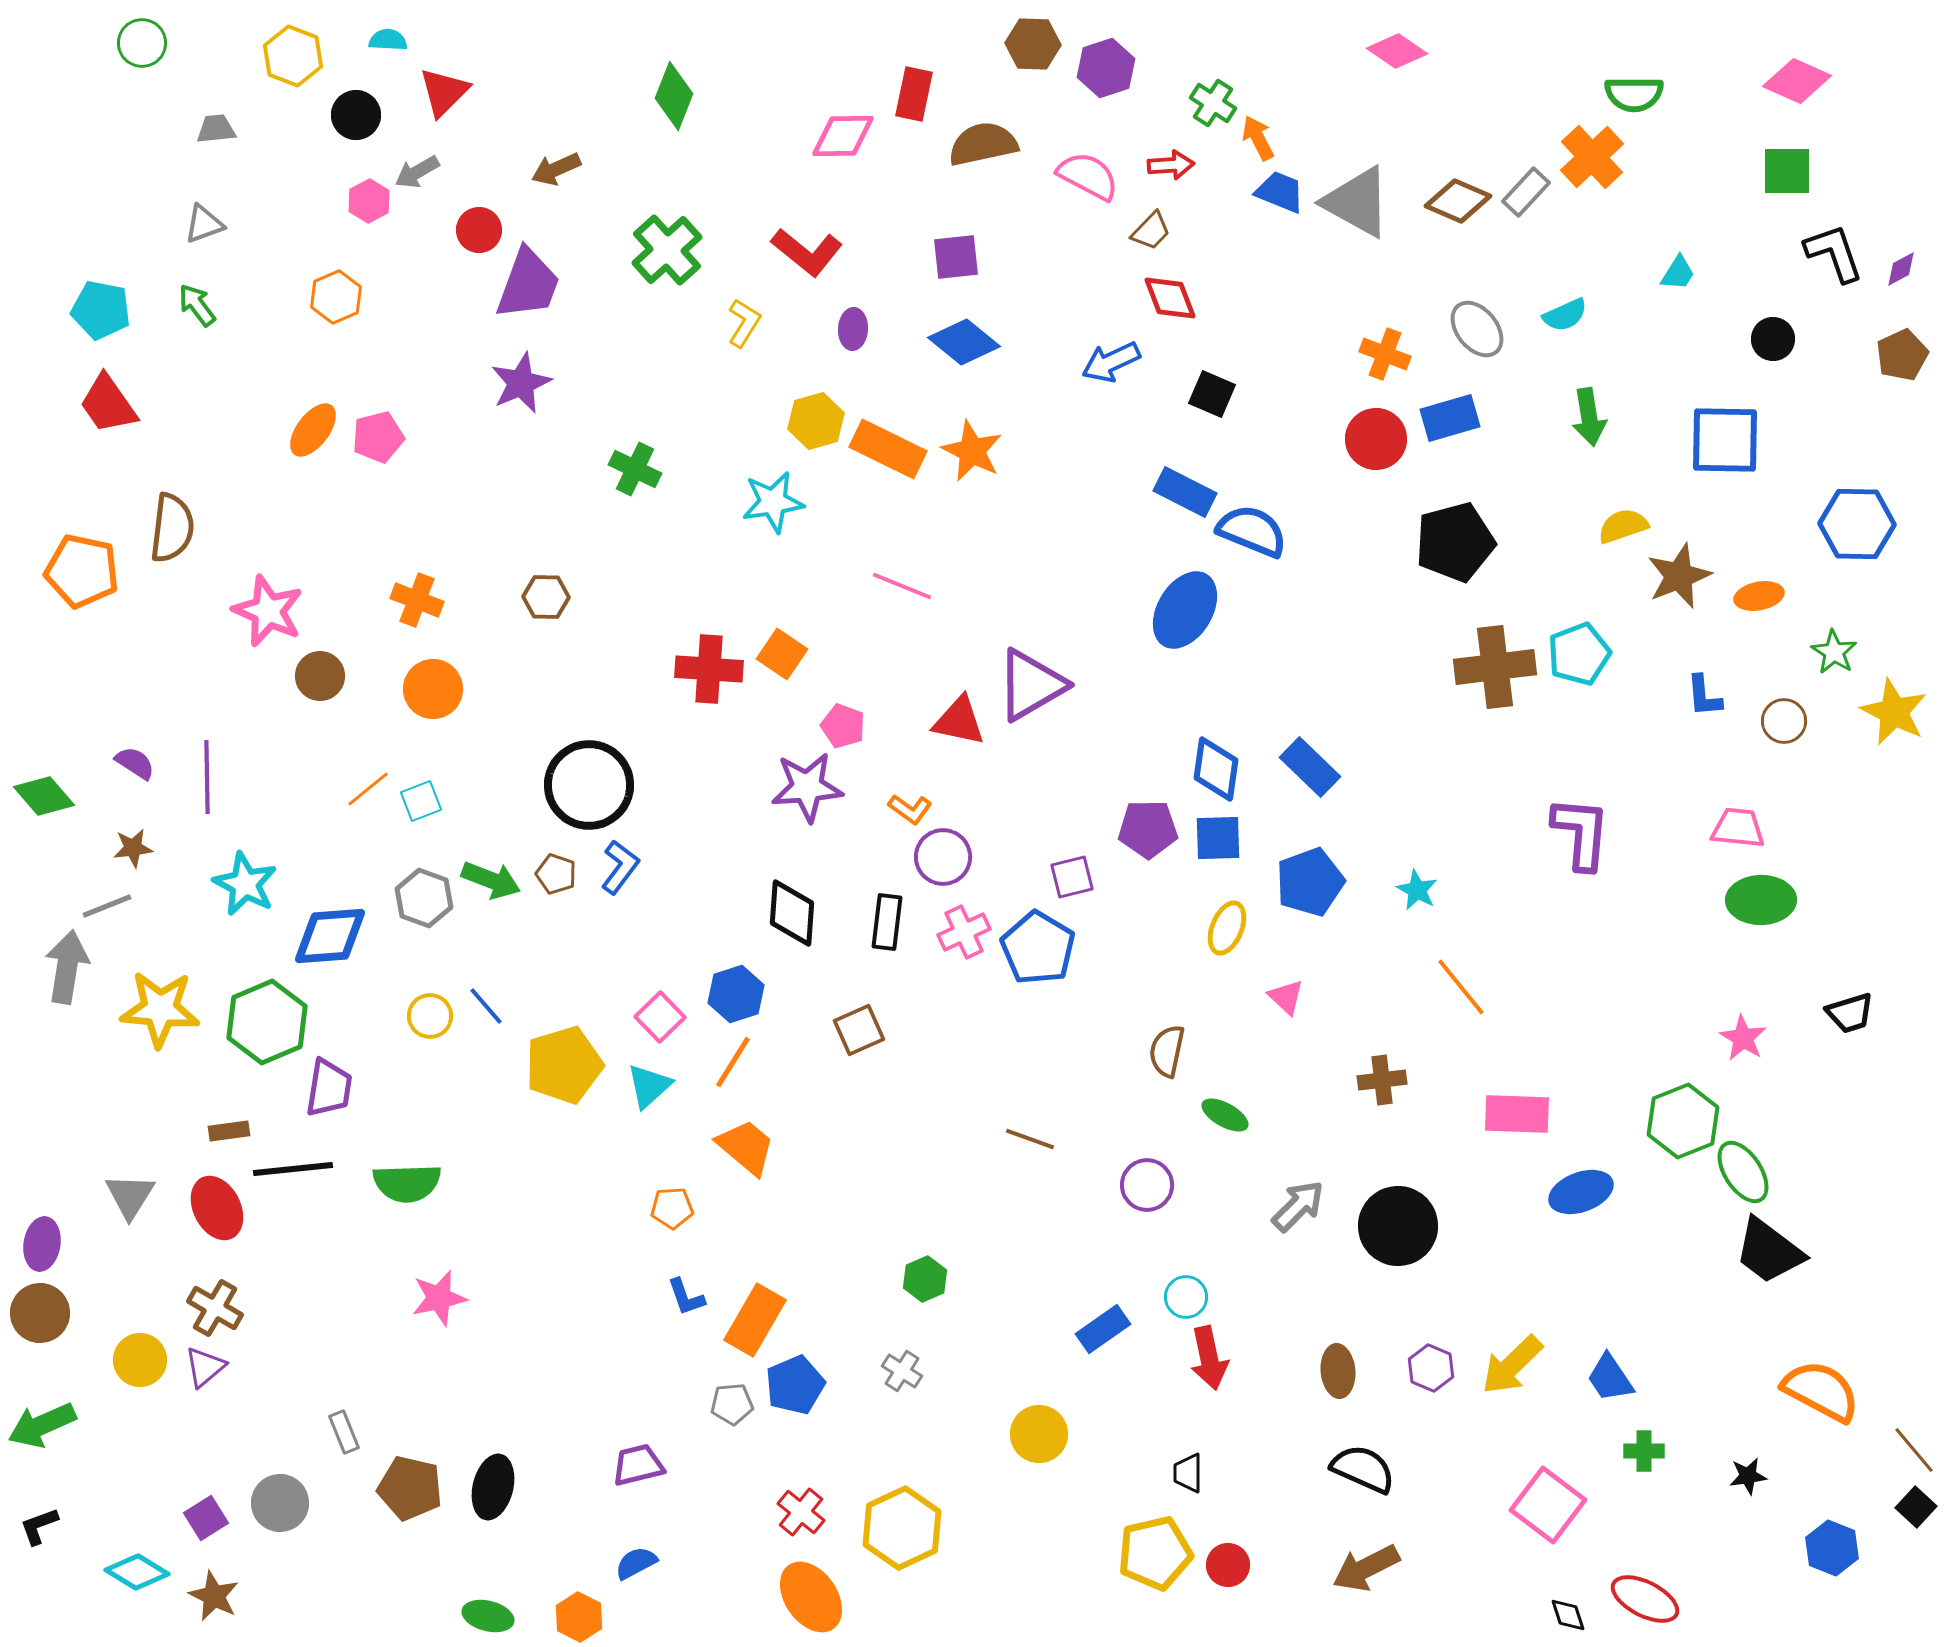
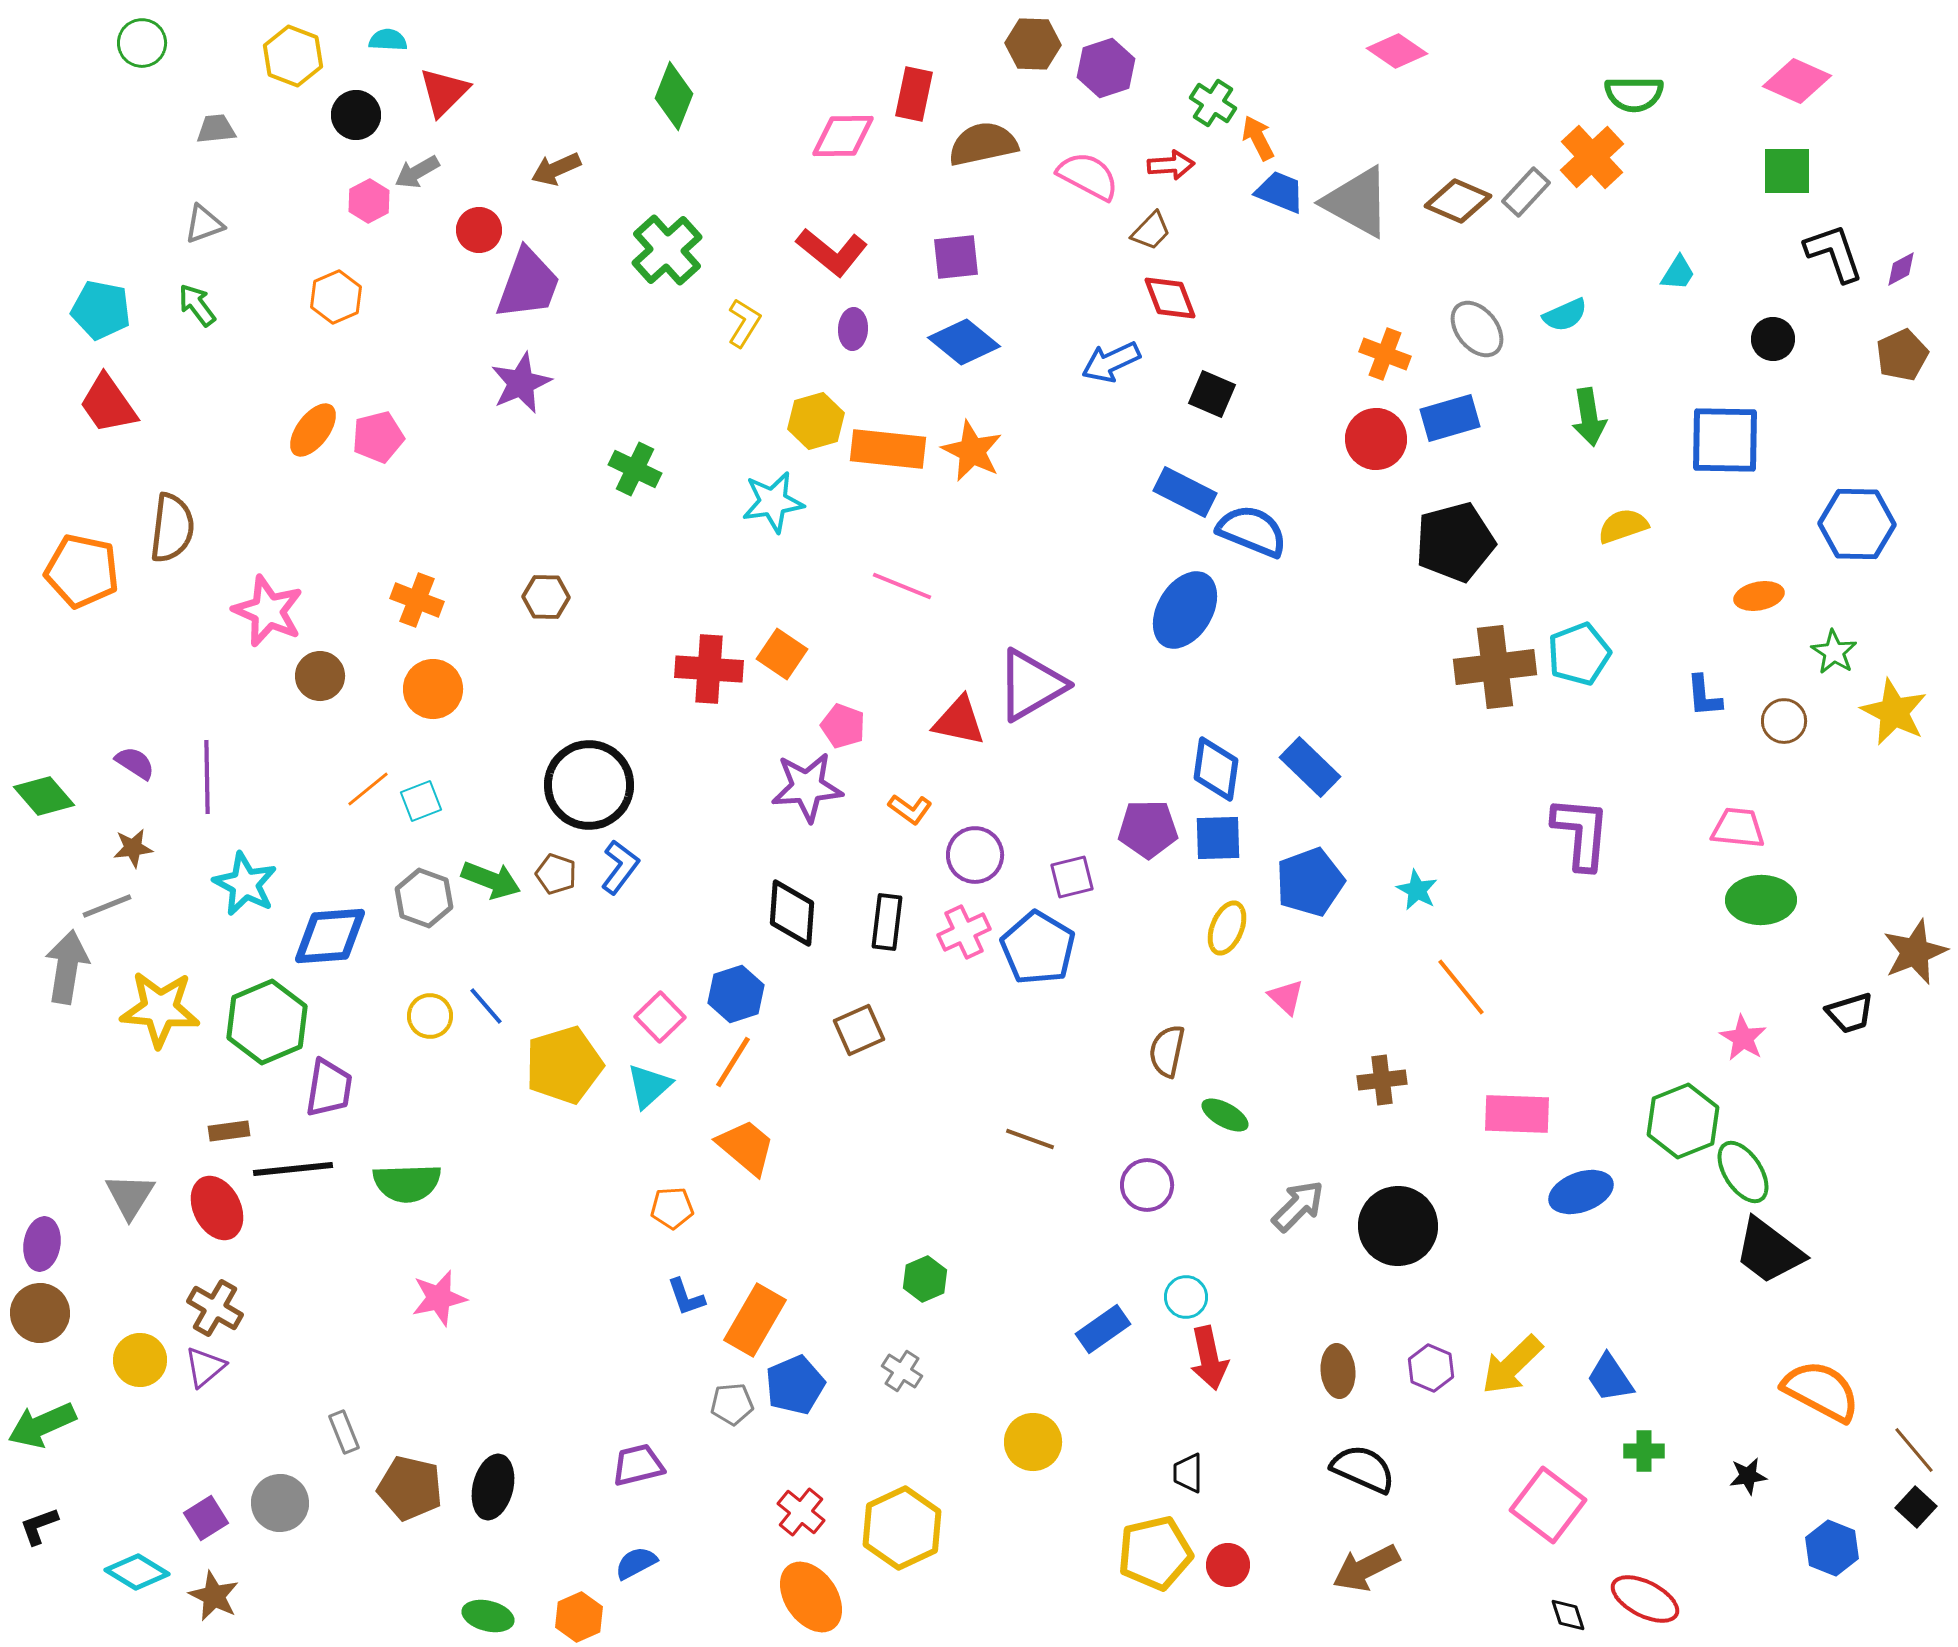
red L-shape at (807, 252): moved 25 px right
orange rectangle at (888, 449): rotated 20 degrees counterclockwise
brown star at (1679, 576): moved 236 px right, 376 px down
purple circle at (943, 857): moved 32 px right, 2 px up
yellow circle at (1039, 1434): moved 6 px left, 8 px down
orange hexagon at (579, 1617): rotated 9 degrees clockwise
